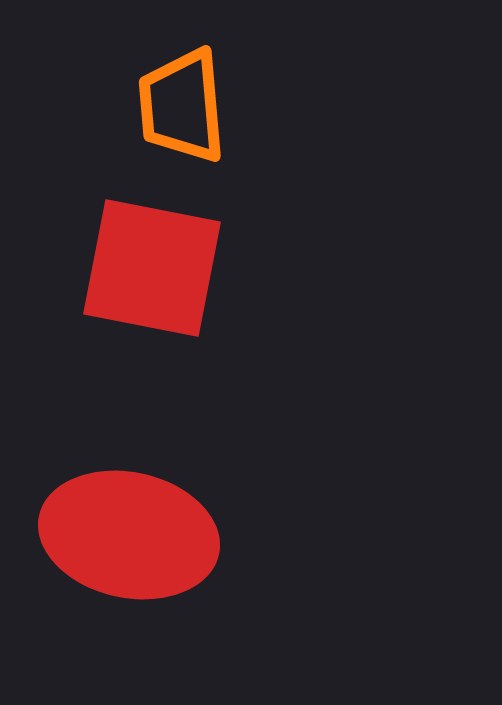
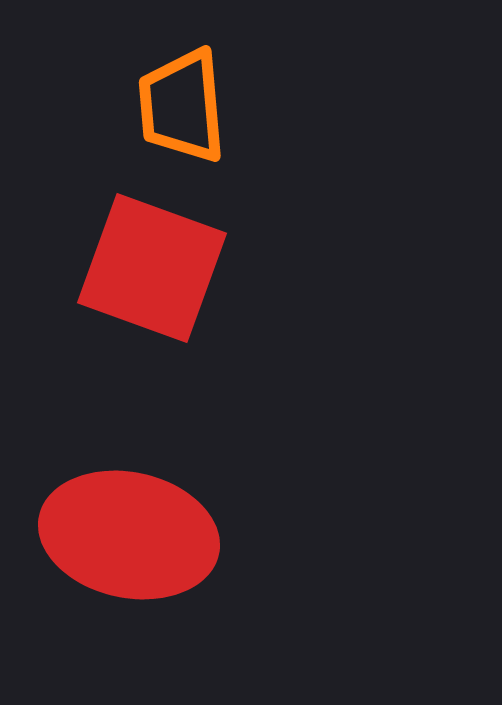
red square: rotated 9 degrees clockwise
